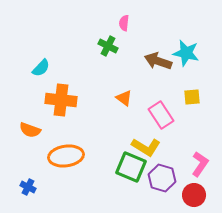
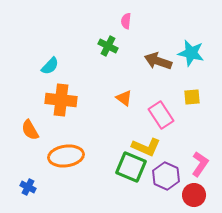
pink semicircle: moved 2 px right, 2 px up
cyan star: moved 5 px right
cyan semicircle: moved 9 px right, 2 px up
orange semicircle: rotated 40 degrees clockwise
yellow L-shape: rotated 8 degrees counterclockwise
purple hexagon: moved 4 px right, 2 px up; rotated 8 degrees clockwise
